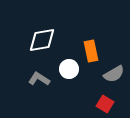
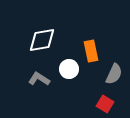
gray semicircle: rotated 35 degrees counterclockwise
